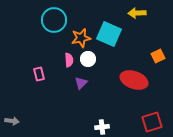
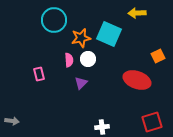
red ellipse: moved 3 px right
